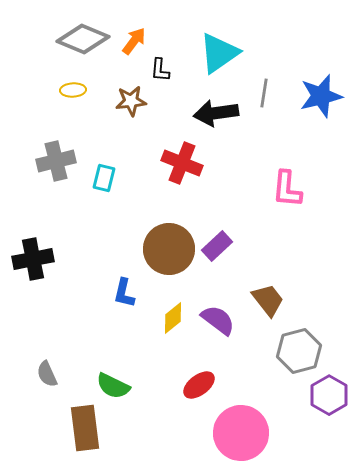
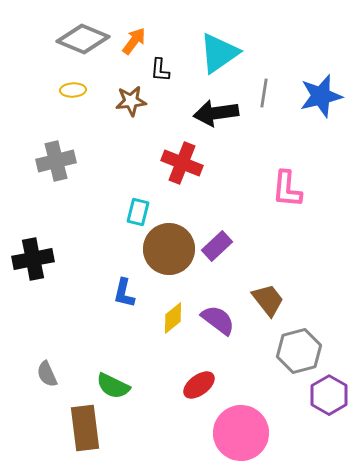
cyan rectangle: moved 34 px right, 34 px down
